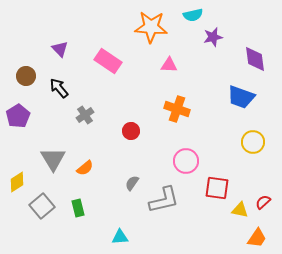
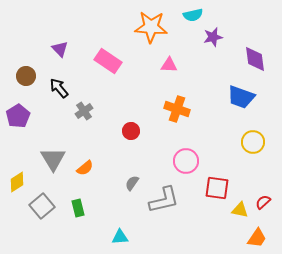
gray cross: moved 1 px left, 4 px up
